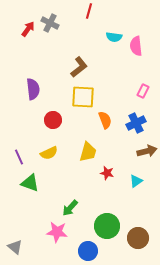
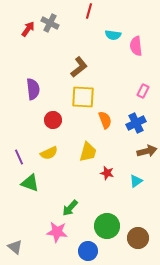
cyan semicircle: moved 1 px left, 2 px up
